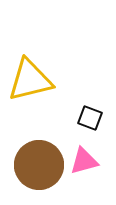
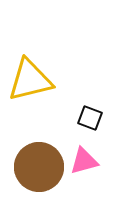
brown circle: moved 2 px down
